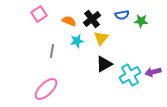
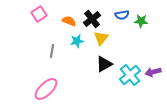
cyan cross: rotated 10 degrees counterclockwise
